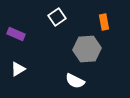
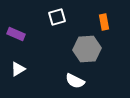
white square: rotated 18 degrees clockwise
